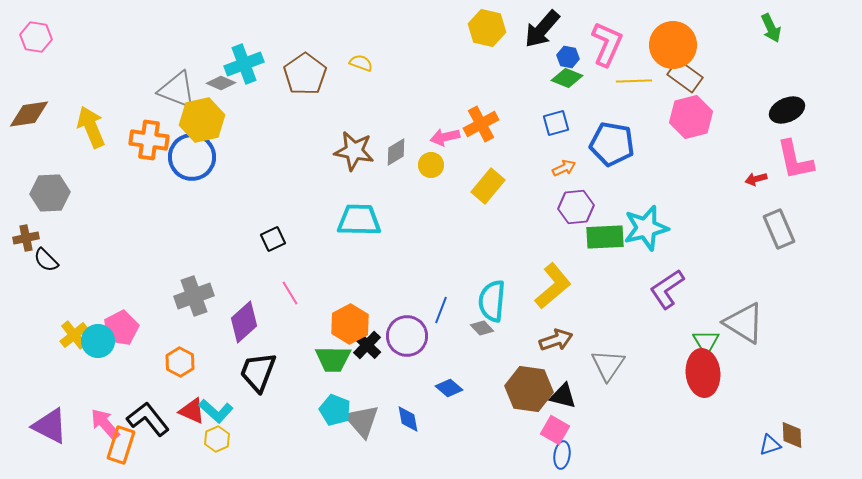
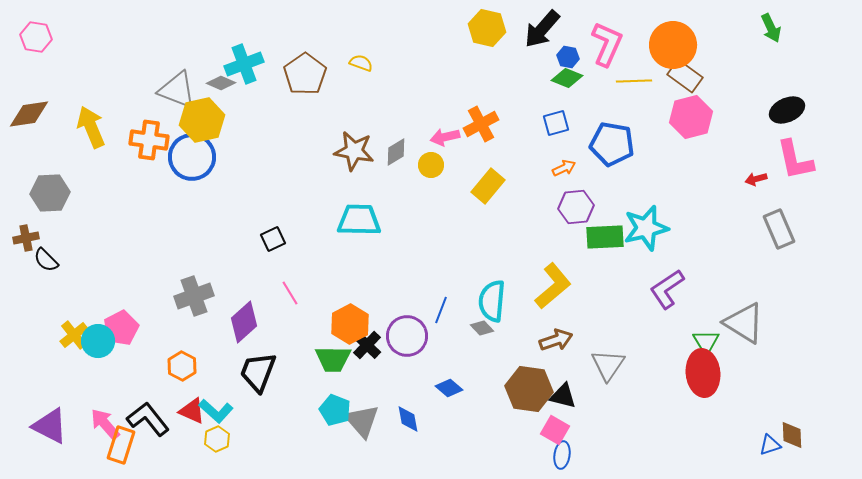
orange hexagon at (180, 362): moved 2 px right, 4 px down
